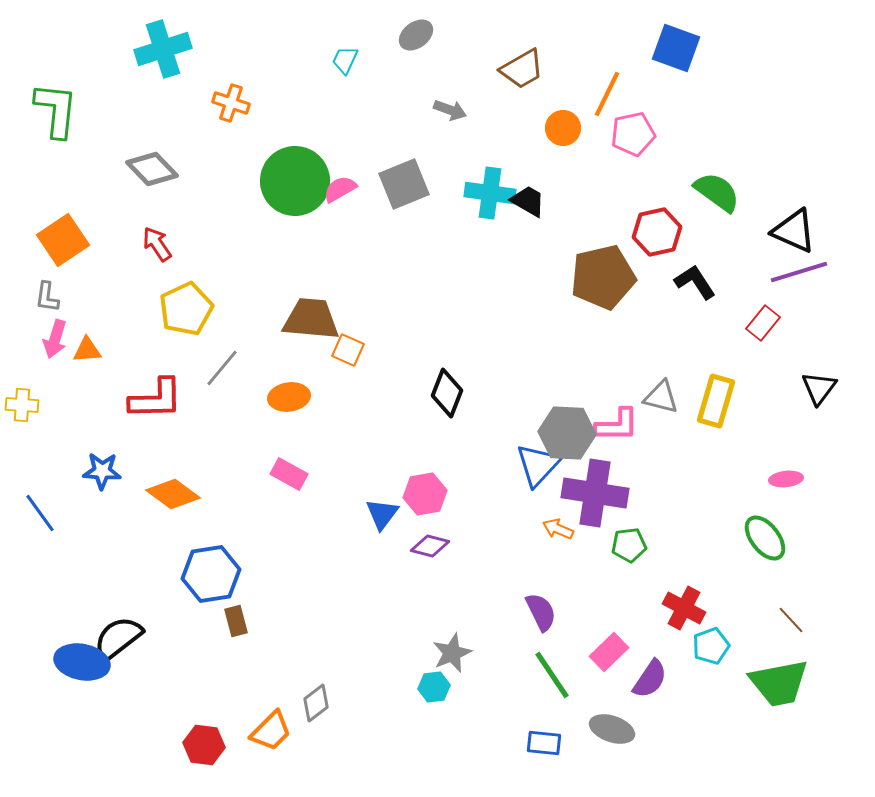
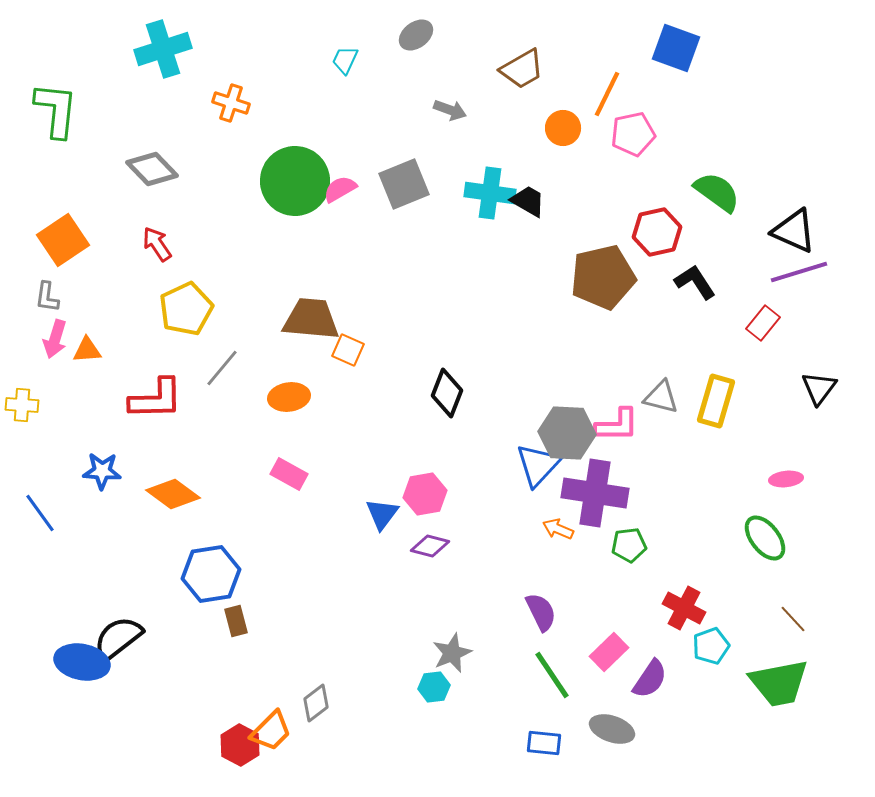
brown line at (791, 620): moved 2 px right, 1 px up
red hexagon at (204, 745): moved 36 px right; rotated 21 degrees clockwise
